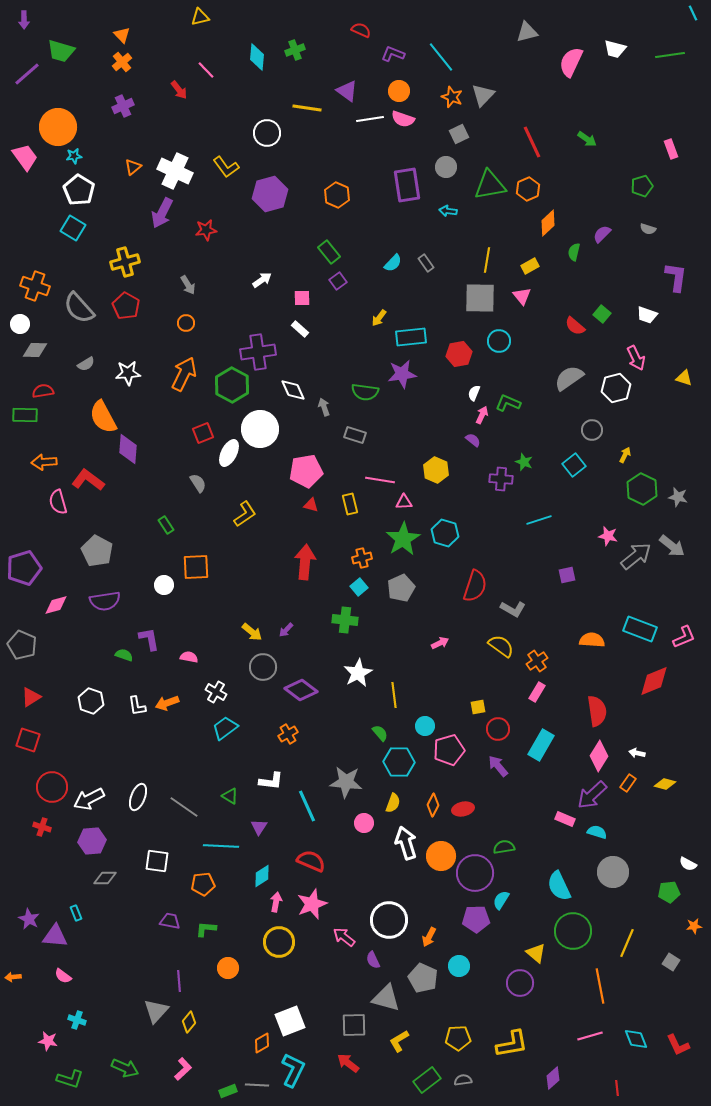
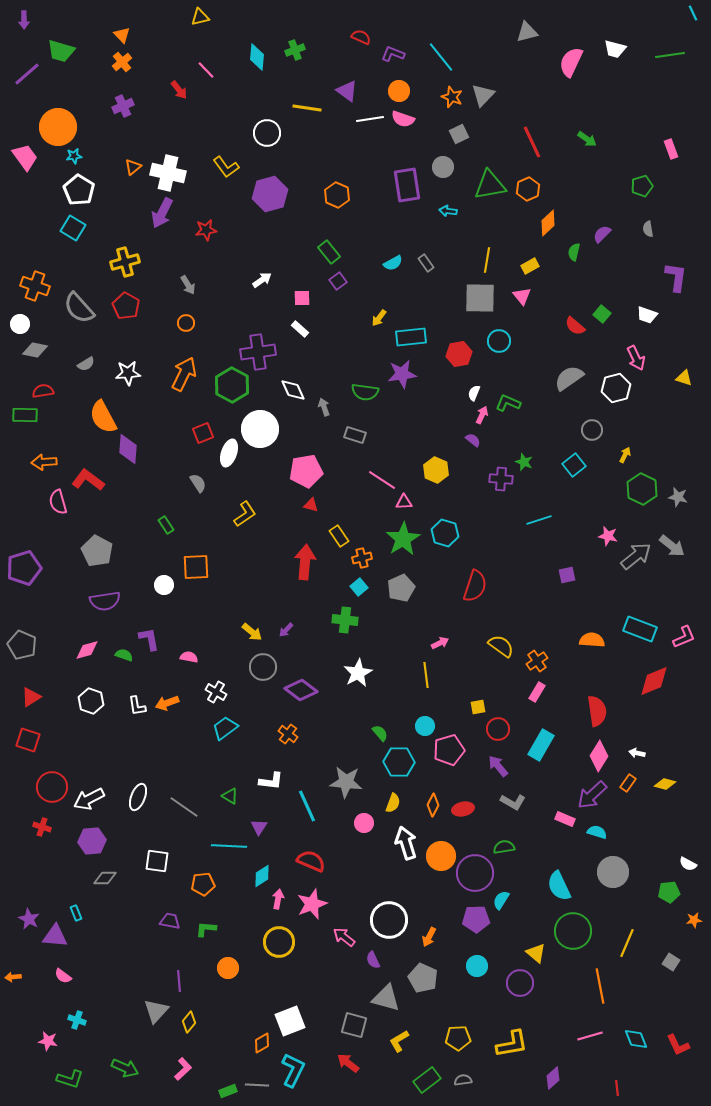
red semicircle at (361, 30): moved 7 px down
gray circle at (446, 167): moved 3 px left
white cross at (175, 171): moved 7 px left, 2 px down; rotated 12 degrees counterclockwise
gray semicircle at (648, 229): rotated 63 degrees clockwise
cyan semicircle at (393, 263): rotated 18 degrees clockwise
gray diamond at (35, 350): rotated 10 degrees clockwise
white ellipse at (229, 453): rotated 8 degrees counterclockwise
pink line at (380, 480): moved 2 px right; rotated 24 degrees clockwise
yellow rectangle at (350, 504): moved 11 px left, 32 px down; rotated 20 degrees counterclockwise
pink diamond at (56, 605): moved 31 px right, 45 px down
gray L-shape at (513, 609): moved 193 px down
yellow line at (394, 695): moved 32 px right, 20 px up
orange cross at (288, 734): rotated 24 degrees counterclockwise
cyan line at (221, 846): moved 8 px right
pink arrow at (276, 902): moved 2 px right, 3 px up
orange star at (694, 926): moved 6 px up
cyan circle at (459, 966): moved 18 px right
gray square at (354, 1025): rotated 16 degrees clockwise
